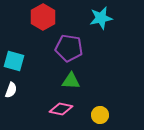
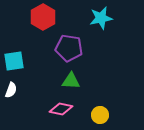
cyan square: rotated 25 degrees counterclockwise
